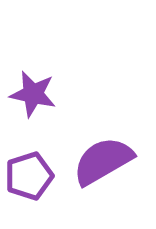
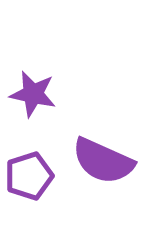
purple semicircle: rotated 126 degrees counterclockwise
